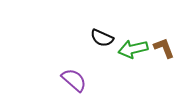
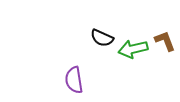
brown L-shape: moved 1 px right, 7 px up
purple semicircle: rotated 140 degrees counterclockwise
